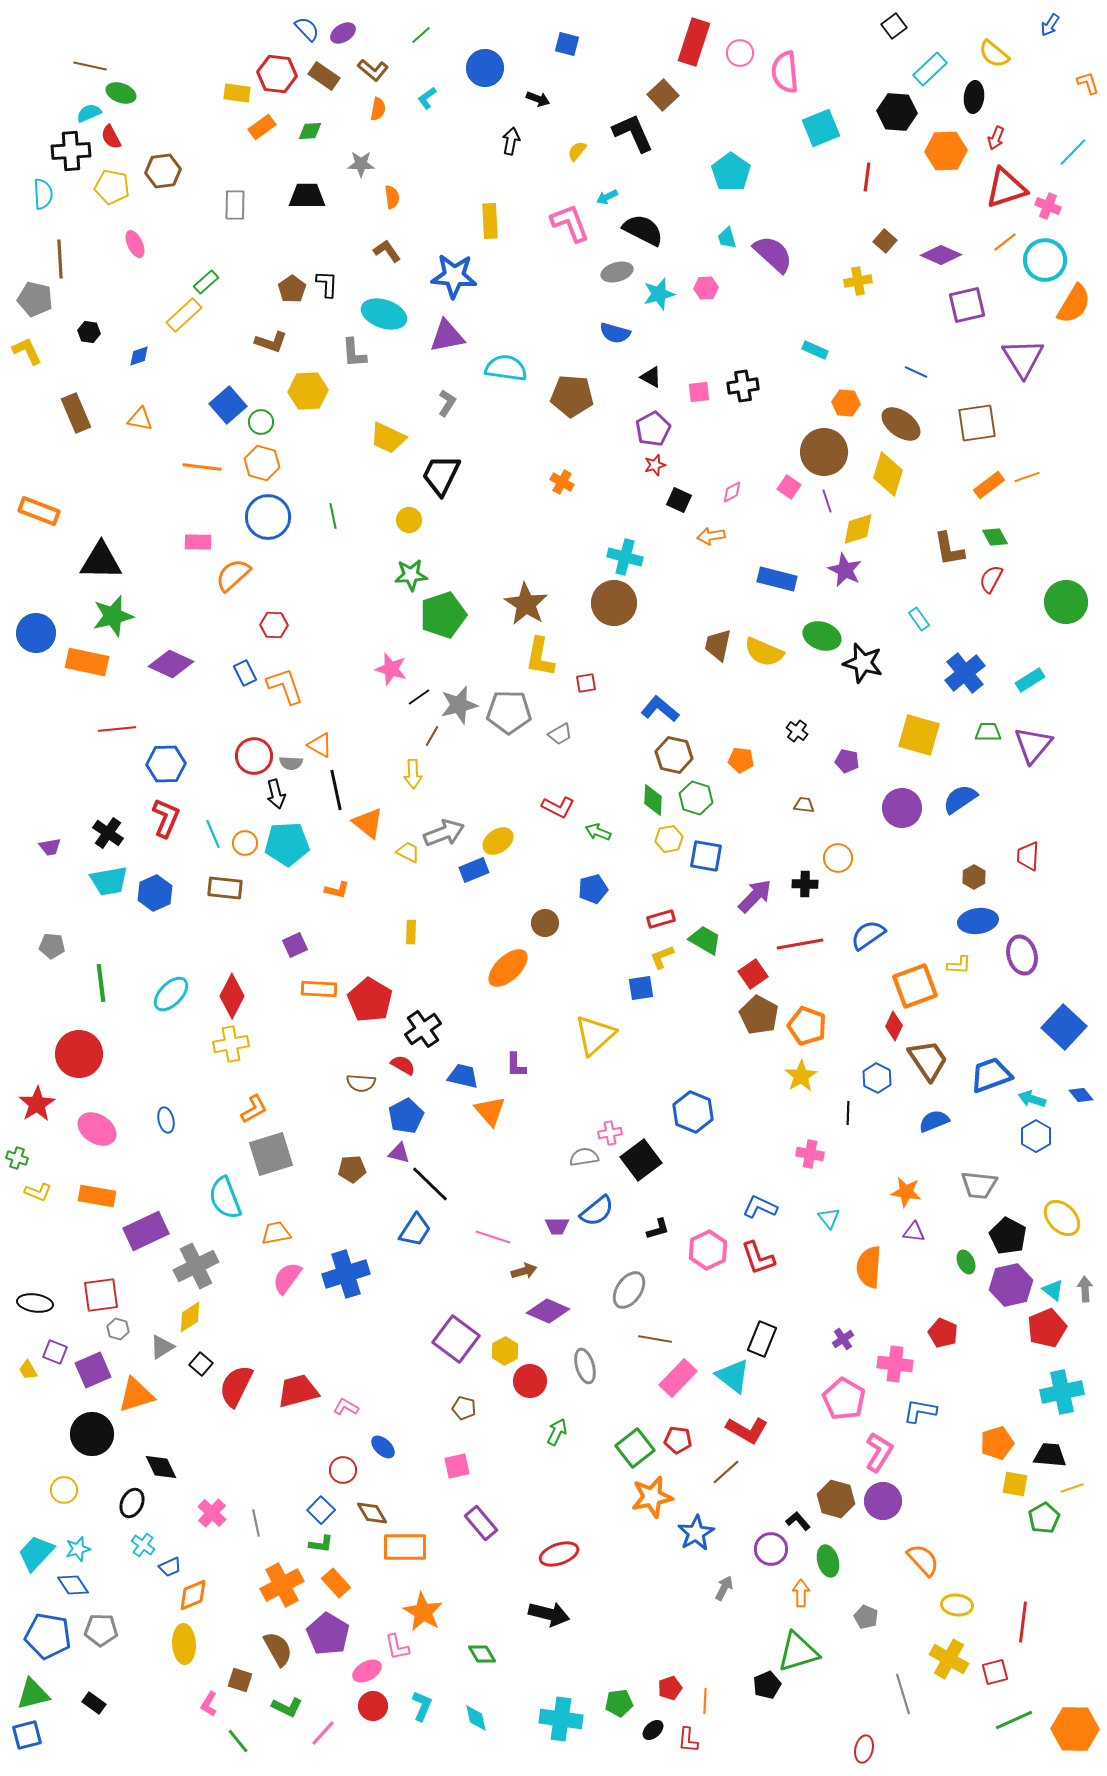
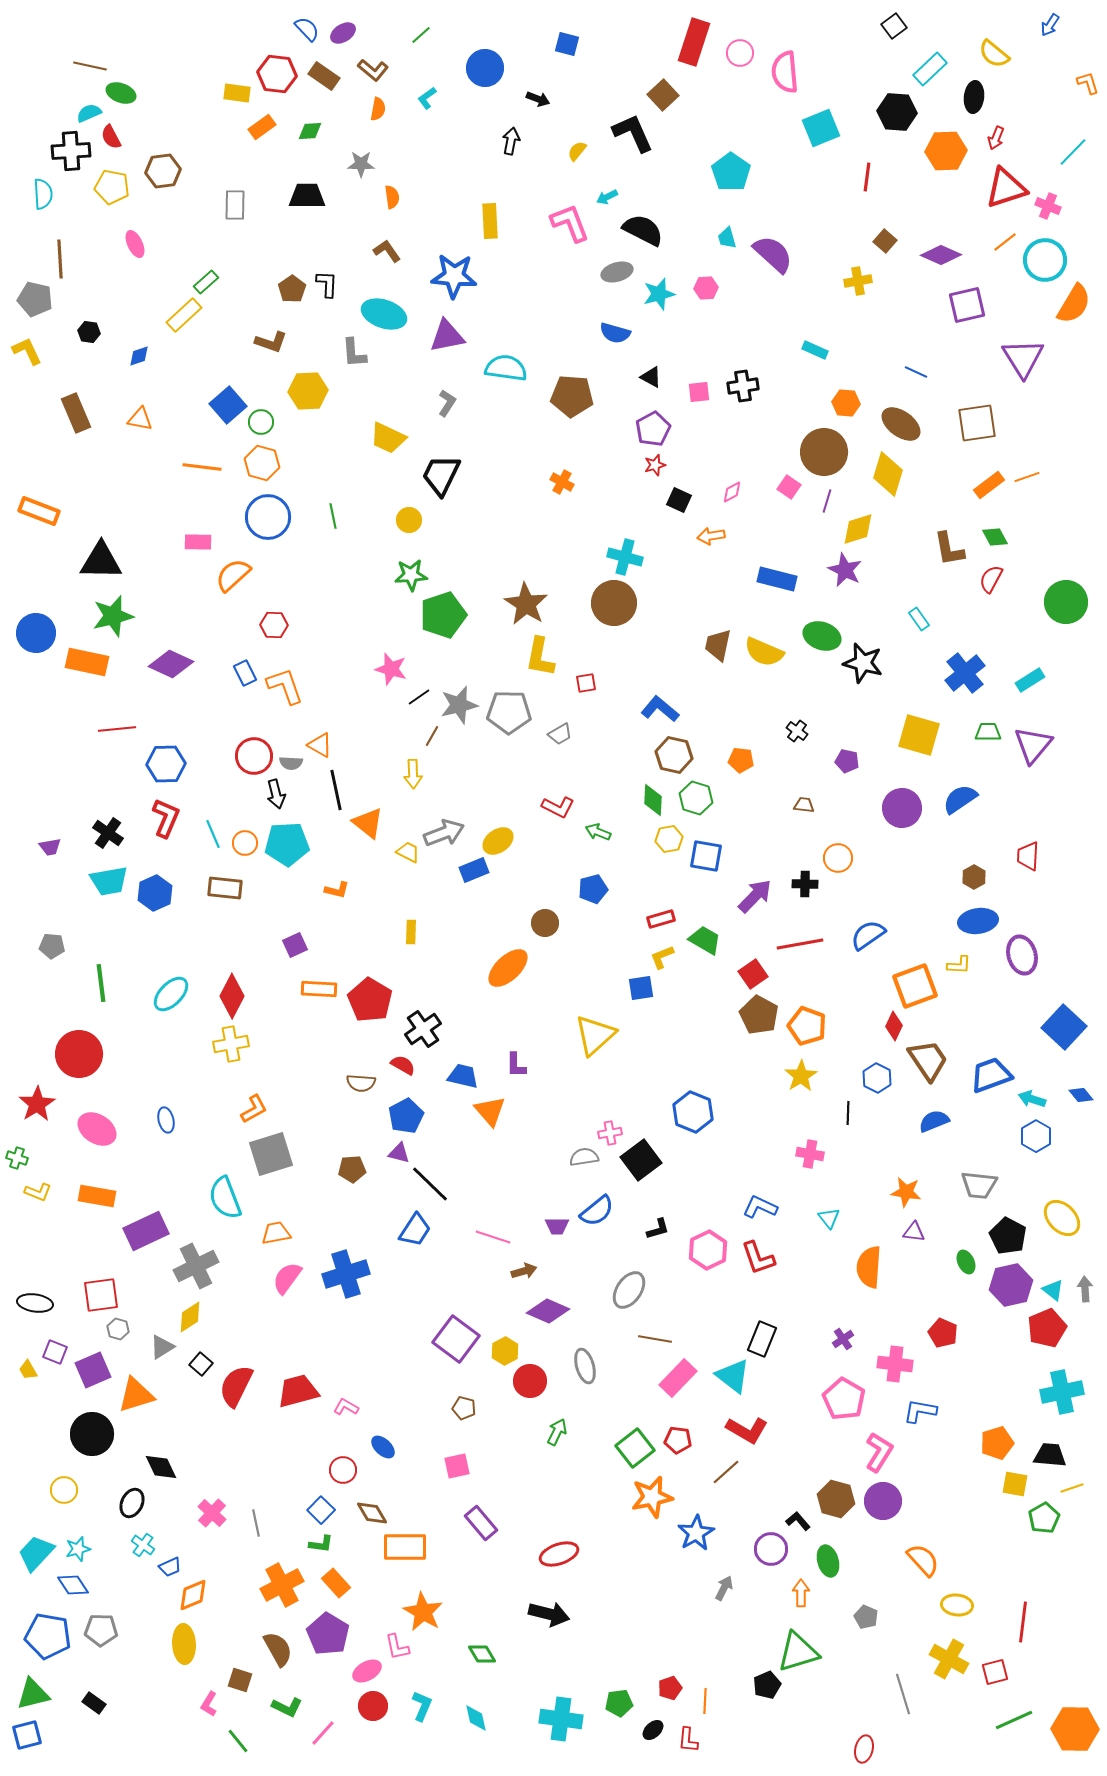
purple line at (827, 501): rotated 35 degrees clockwise
